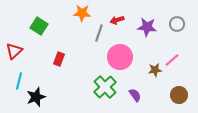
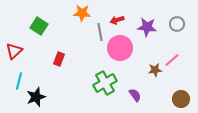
gray line: moved 1 px right, 1 px up; rotated 30 degrees counterclockwise
pink circle: moved 9 px up
green cross: moved 4 px up; rotated 15 degrees clockwise
brown circle: moved 2 px right, 4 px down
